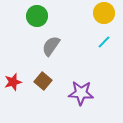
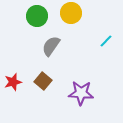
yellow circle: moved 33 px left
cyan line: moved 2 px right, 1 px up
